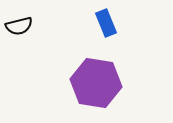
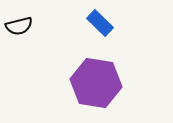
blue rectangle: moved 6 px left; rotated 24 degrees counterclockwise
